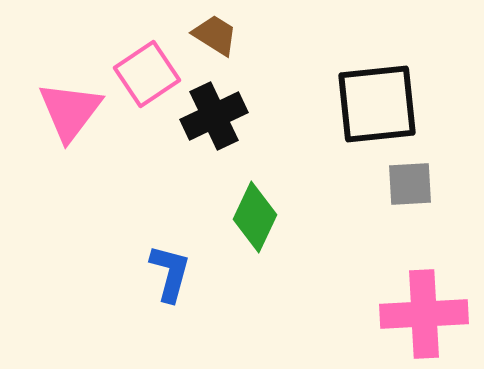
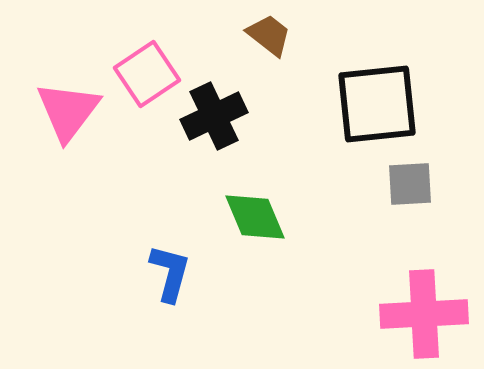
brown trapezoid: moved 54 px right; rotated 6 degrees clockwise
pink triangle: moved 2 px left
green diamond: rotated 48 degrees counterclockwise
